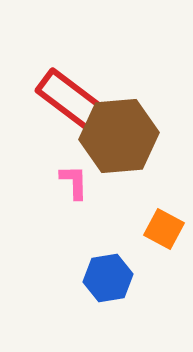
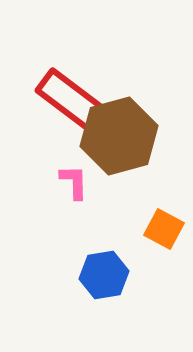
brown hexagon: rotated 10 degrees counterclockwise
blue hexagon: moved 4 px left, 3 px up
